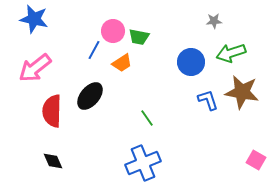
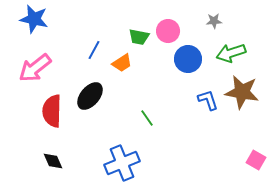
pink circle: moved 55 px right
blue circle: moved 3 px left, 3 px up
blue cross: moved 21 px left
